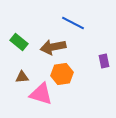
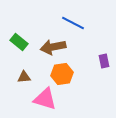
brown triangle: moved 2 px right
pink triangle: moved 4 px right, 5 px down
